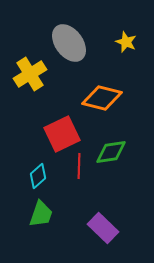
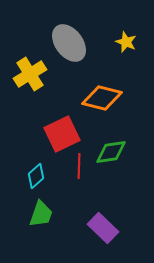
cyan diamond: moved 2 px left
